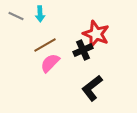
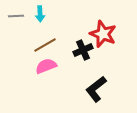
gray line: rotated 28 degrees counterclockwise
red star: moved 7 px right
pink semicircle: moved 4 px left, 3 px down; rotated 25 degrees clockwise
black L-shape: moved 4 px right, 1 px down
